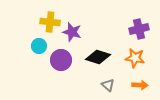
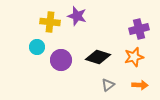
purple star: moved 5 px right, 16 px up
cyan circle: moved 2 px left, 1 px down
orange star: moved 1 px left, 1 px up; rotated 24 degrees counterclockwise
gray triangle: rotated 40 degrees clockwise
